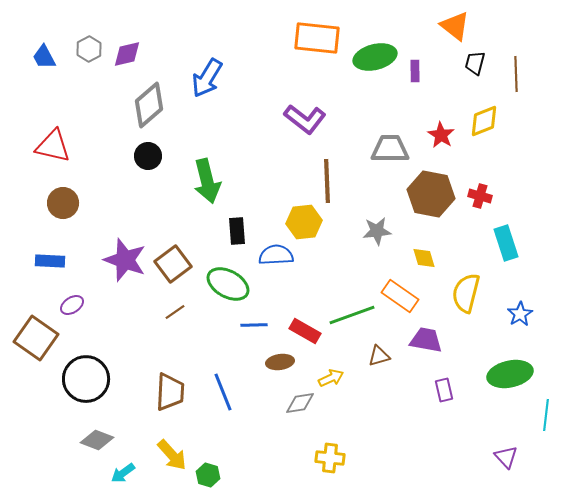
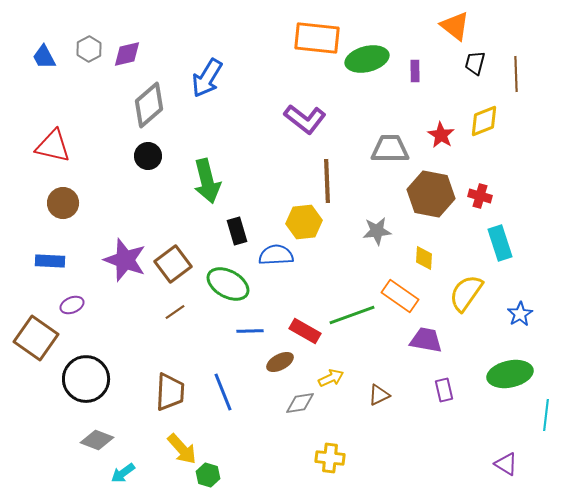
green ellipse at (375, 57): moved 8 px left, 2 px down
black rectangle at (237, 231): rotated 12 degrees counterclockwise
cyan rectangle at (506, 243): moved 6 px left
yellow diamond at (424, 258): rotated 20 degrees clockwise
yellow semicircle at (466, 293): rotated 21 degrees clockwise
purple ellipse at (72, 305): rotated 10 degrees clockwise
blue line at (254, 325): moved 4 px left, 6 px down
brown triangle at (379, 356): moved 39 px down; rotated 10 degrees counterclockwise
brown ellipse at (280, 362): rotated 20 degrees counterclockwise
yellow arrow at (172, 455): moved 10 px right, 6 px up
purple triangle at (506, 457): moved 7 px down; rotated 15 degrees counterclockwise
